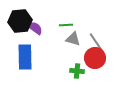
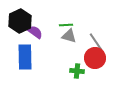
black hexagon: rotated 20 degrees counterclockwise
purple semicircle: moved 4 px down
gray triangle: moved 4 px left, 3 px up
